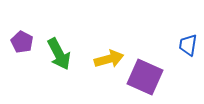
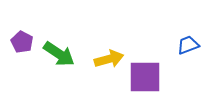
blue trapezoid: rotated 60 degrees clockwise
green arrow: rotated 28 degrees counterclockwise
purple square: rotated 24 degrees counterclockwise
